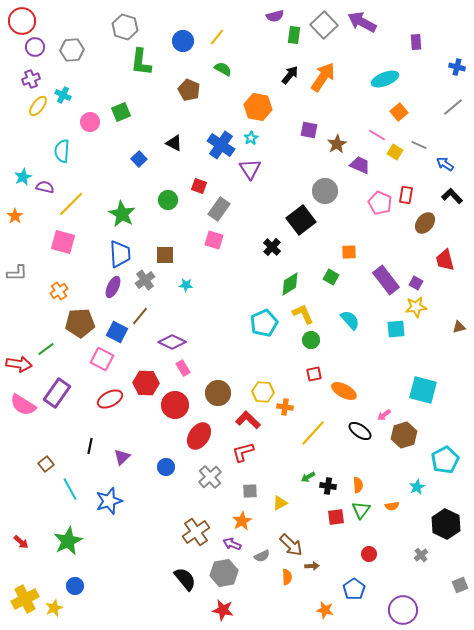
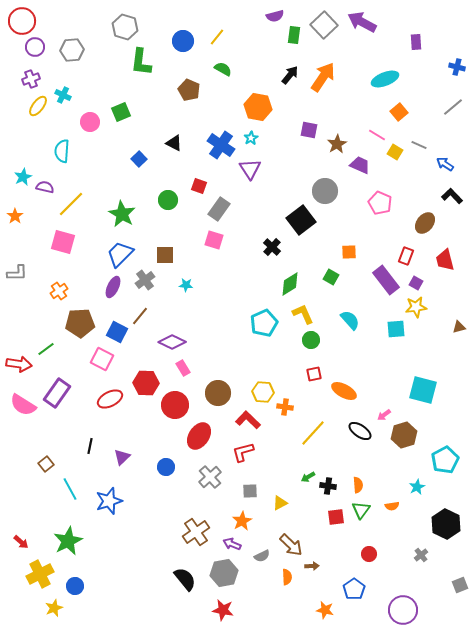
red rectangle at (406, 195): moved 61 px down; rotated 12 degrees clockwise
blue trapezoid at (120, 254): rotated 132 degrees counterclockwise
yellow cross at (25, 599): moved 15 px right, 25 px up
